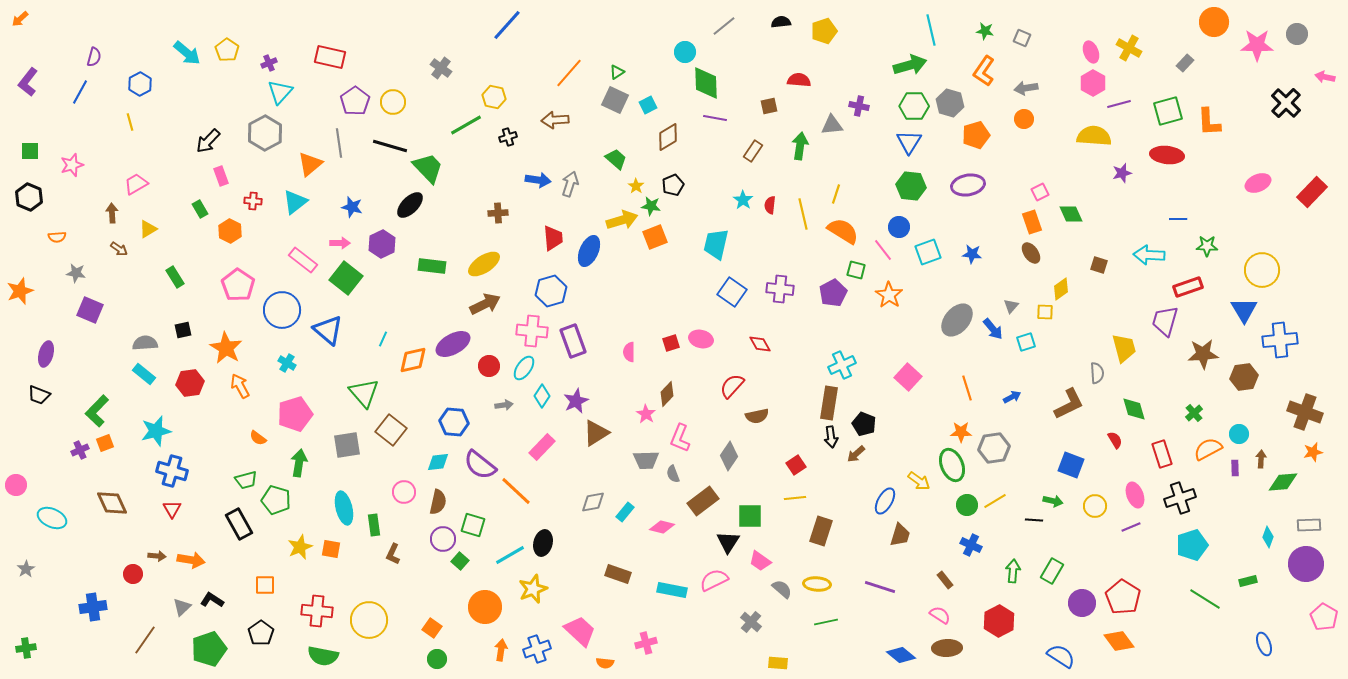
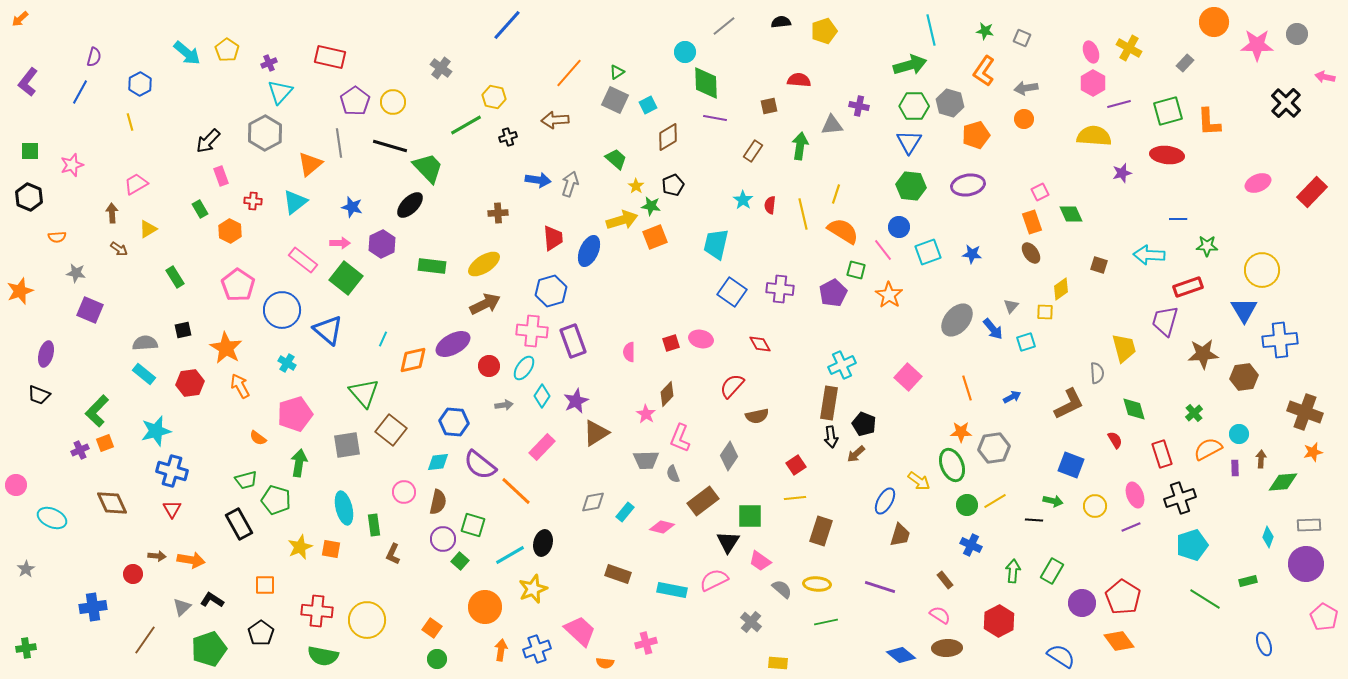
yellow circle at (369, 620): moved 2 px left
